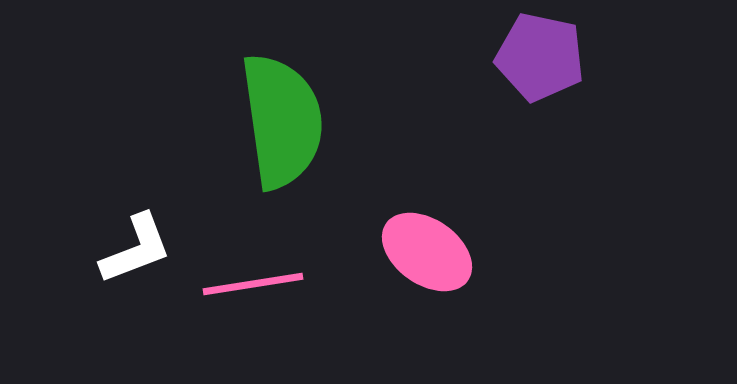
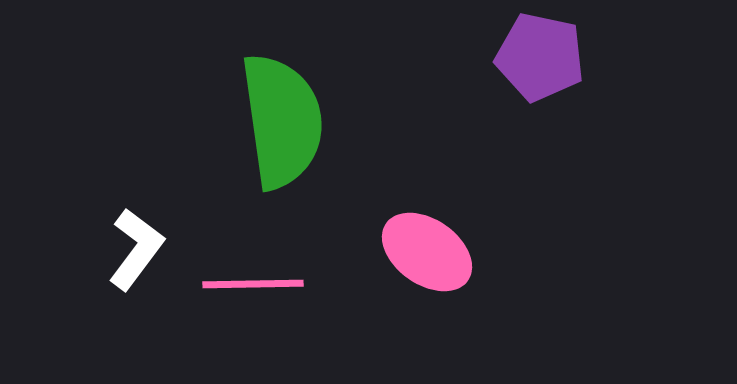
white L-shape: rotated 32 degrees counterclockwise
pink line: rotated 8 degrees clockwise
